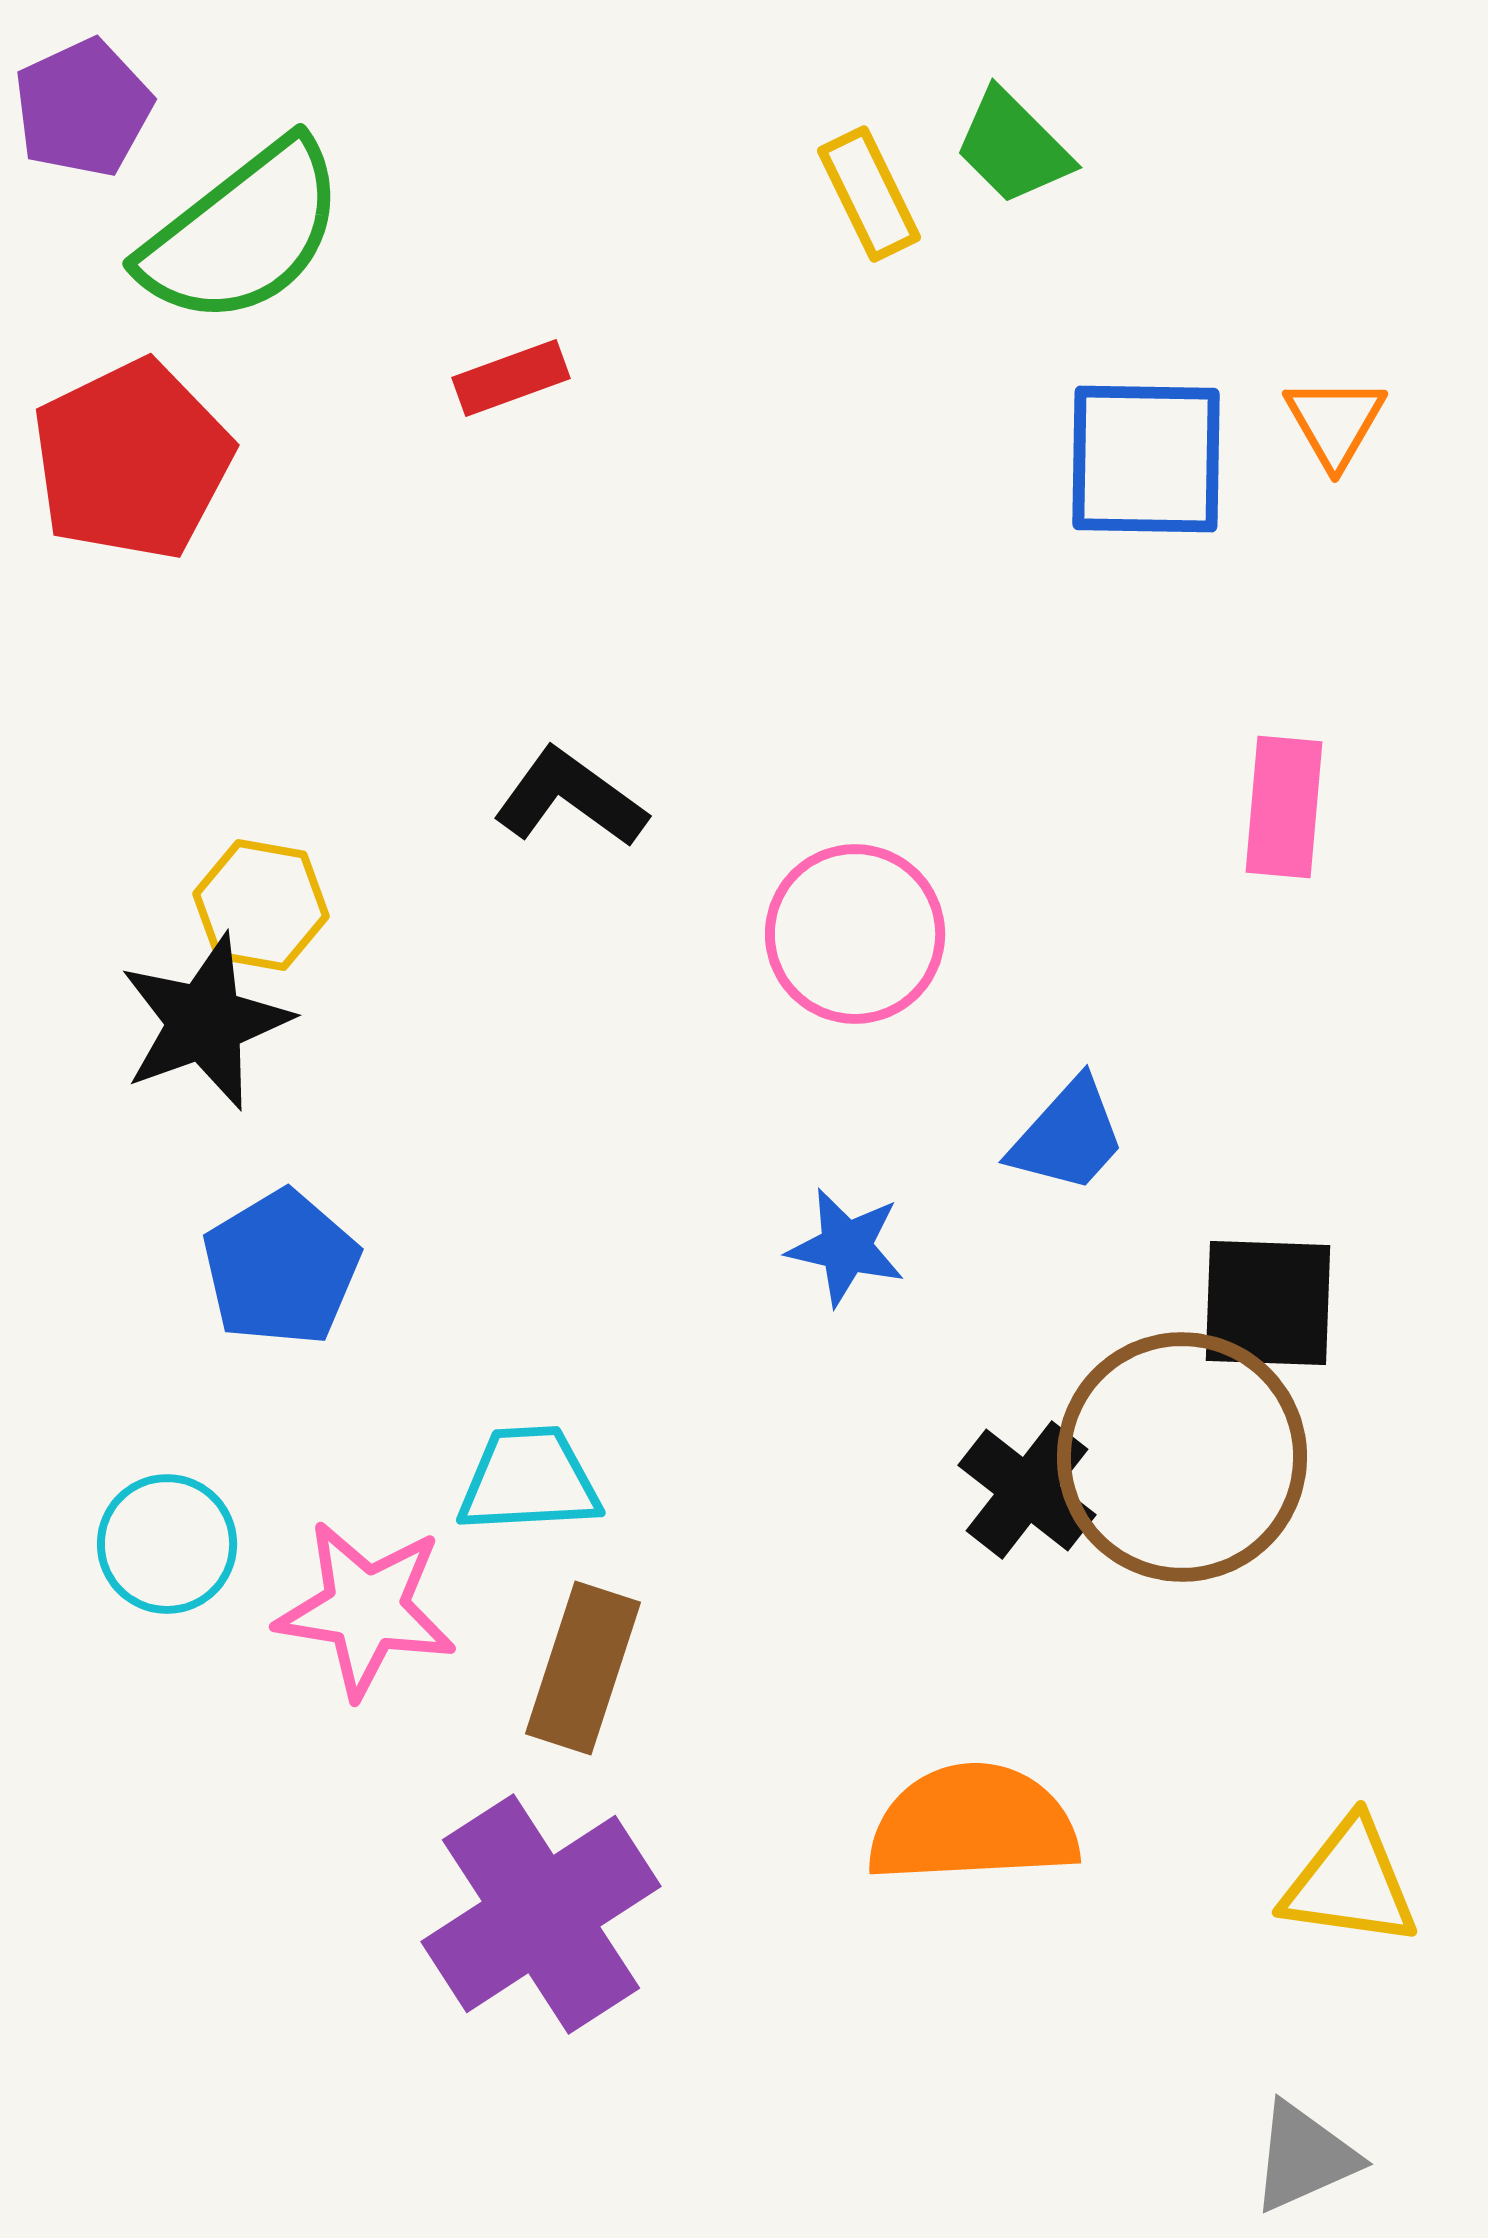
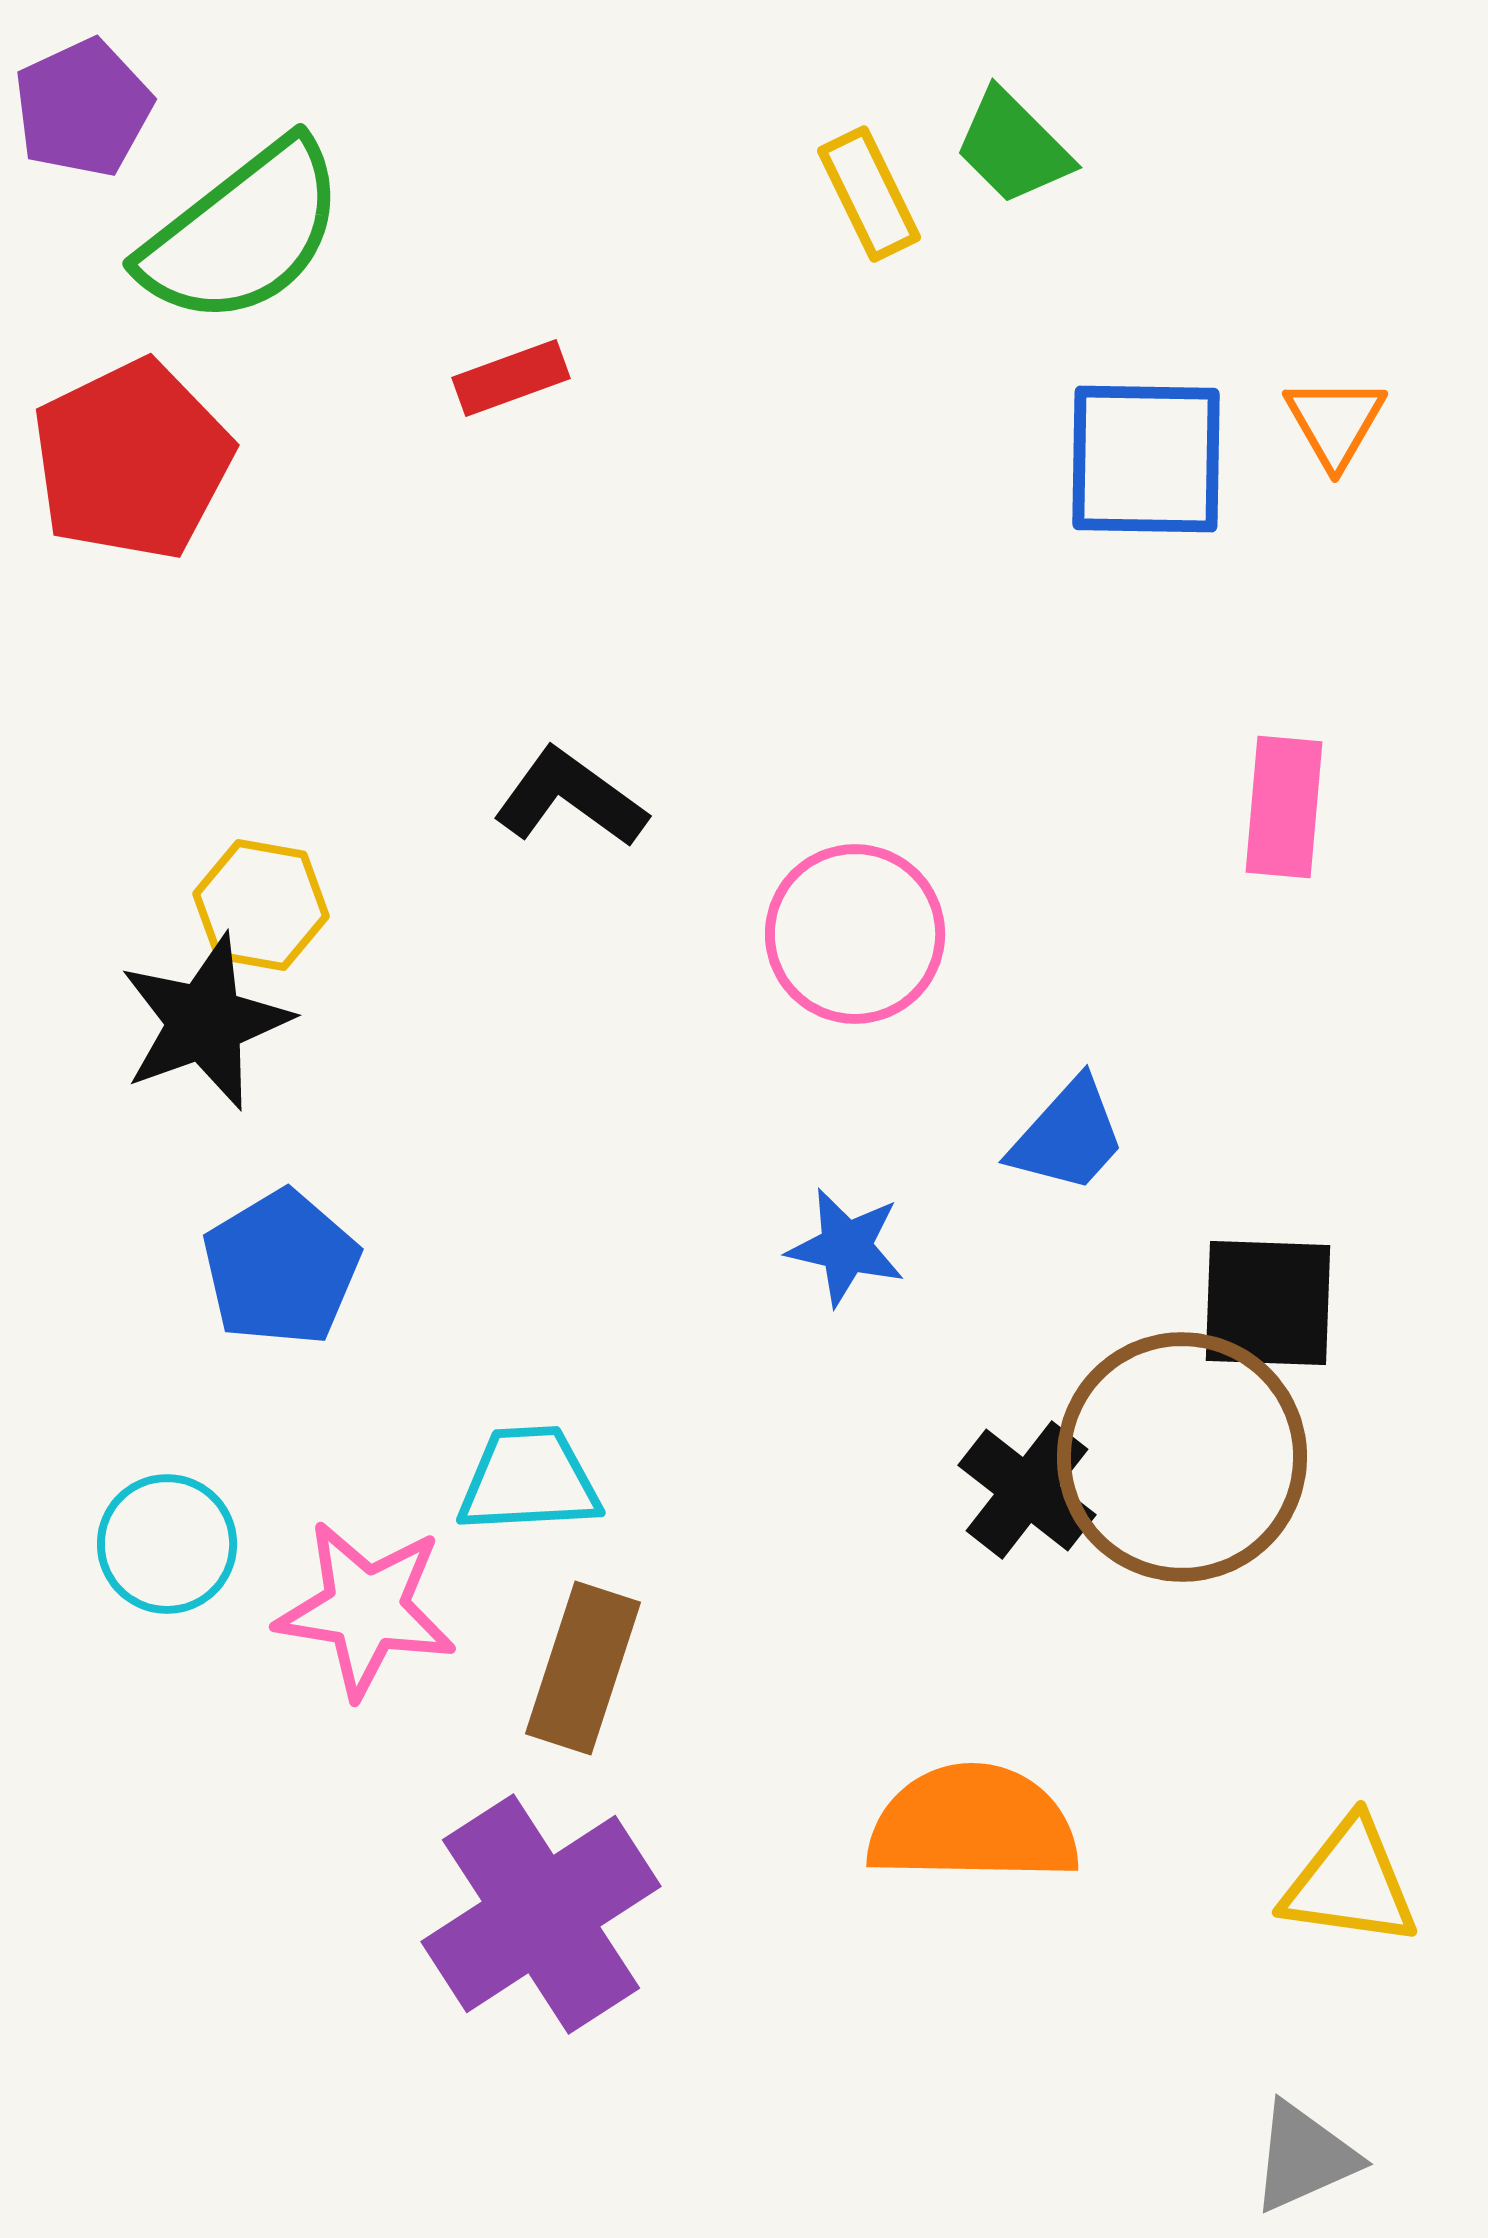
orange semicircle: rotated 4 degrees clockwise
